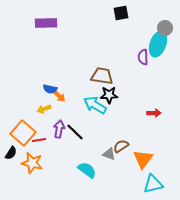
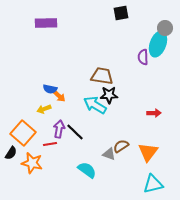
red line: moved 11 px right, 4 px down
orange triangle: moved 5 px right, 7 px up
